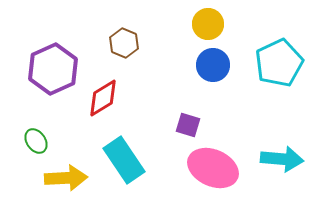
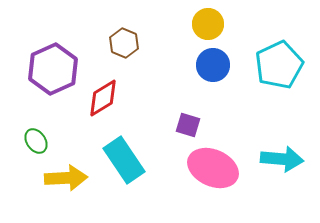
cyan pentagon: moved 2 px down
